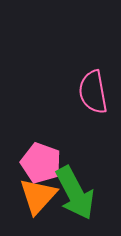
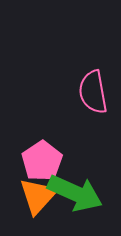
pink pentagon: moved 1 px right, 2 px up; rotated 18 degrees clockwise
green arrow: rotated 38 degrees counterclockwise
